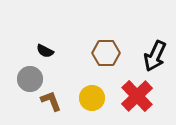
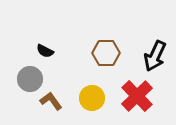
brown L-shape: rotated 15 degrees counterclockwise
